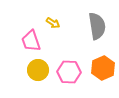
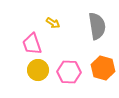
pink trapezoid: moved 1 px right, 3 px down
orange hexagon: rotated 20 degrees counterclockwise
